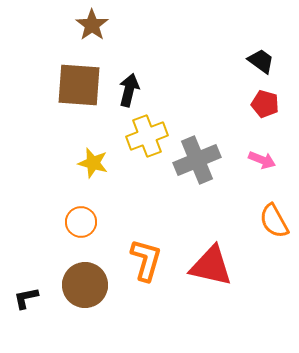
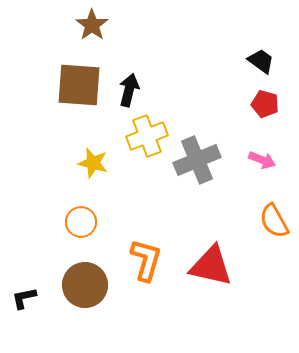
black L-shape: moved 2 px left
